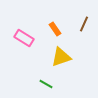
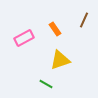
brown line: moved 4 px up
pink rectangle: rotated 60 degrees counterclockwise
yellow triangle: moved 1 px left, 3 px down
